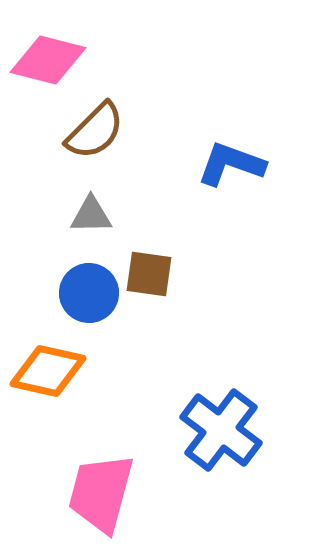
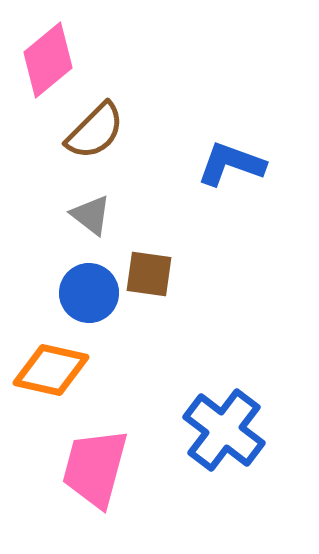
pink diamond: rotated 54 degrees counterclockwise
gray triangle: rotated 39 degrees clockwise
orange diamond: moved 3 px right, 1 px up
blue cross: moved 3 px right
pink trapezoid: moved 6 px left, 25 px up
